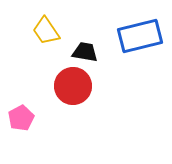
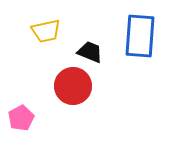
yellow trapezoid: rotated 68 degrees counterclockwise
blue rectangle: rotated 72 degrees counterclockwise
black trapezoid: moved 5 px right; rotated 12 degrees clockwise
